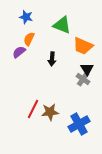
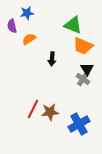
blue star: moved 1 px right, 4 px up; rotated 24 degrees counterclockwise
green triangle: moved 11 px right
orange semicircle: rotated 32 degrees clockwise
purple semicircle: moved 7 px left, 26 px up; rotated 64 degrees counterclockwise
